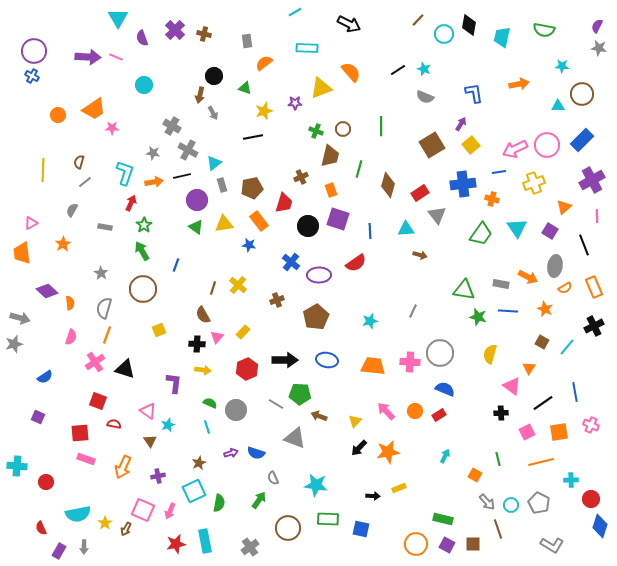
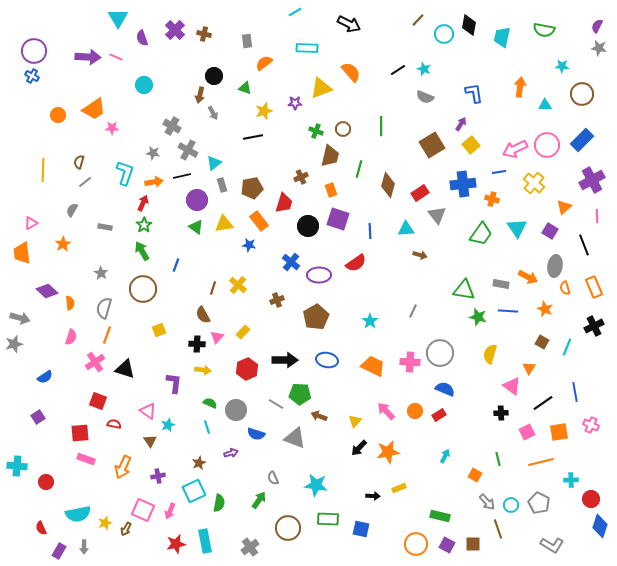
orange arrow at (519, 84): moved 1 px right, 3 px down; rotated 72 degrees counterclockwise
cyan triangle at (558, 106): moved 13 px left, 1 px up
yellow cross at (534, 183): rotated 30 degrees counterclockwise
red arrow at (131, 203): moved 12 px right
orange semicircle at (565, 288): rotated 104 degrees clockwise
cyan star at (370, 321): rotated 21 degrees counterclockwise
cyan line at (567, 347): rotated 18 degrees counterclockwise
orange trapezoid at (373, 366): rotated 20 degrees clockwise
purple square at (38, 417): rotated 32 degrees clockwise
blue semicircle at (256, 453): moved 19 px up
green rectangle at (443, 519): moved 3 px left, 3 px up
yellow star at (105, 523): rotated 16 degrees clockwise
